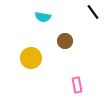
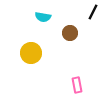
black line: rotated 63 degrees clockwise
brown circle: moved 5 px right, 8 px up
yellow circle: moved 5 px up
